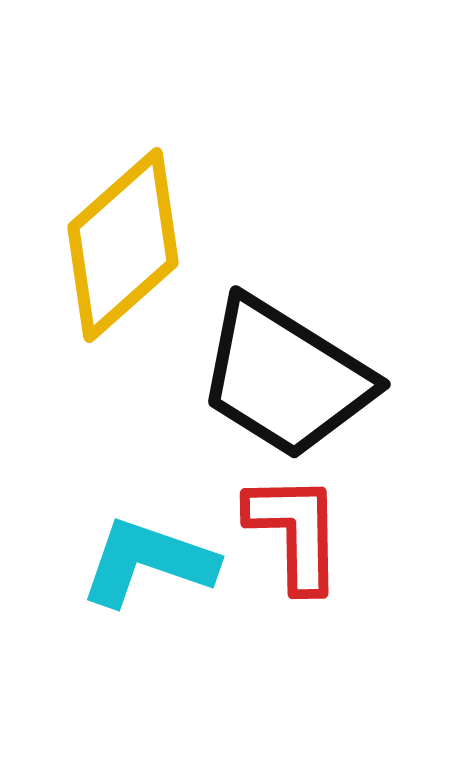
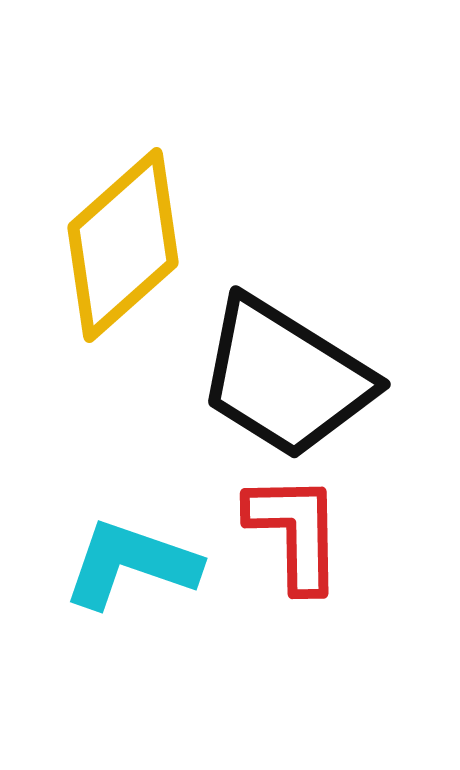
cyan L-shape: moved 17 px left, 2 px down
